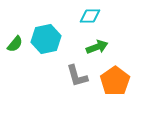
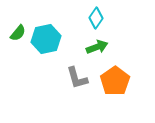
cyan diamond: moved 6 px right, 2 px down; rotated 55 degrees counterclockwise
green semicircle: moved 3 px right, 11 px up
gray L-shape: moved 2 px down
